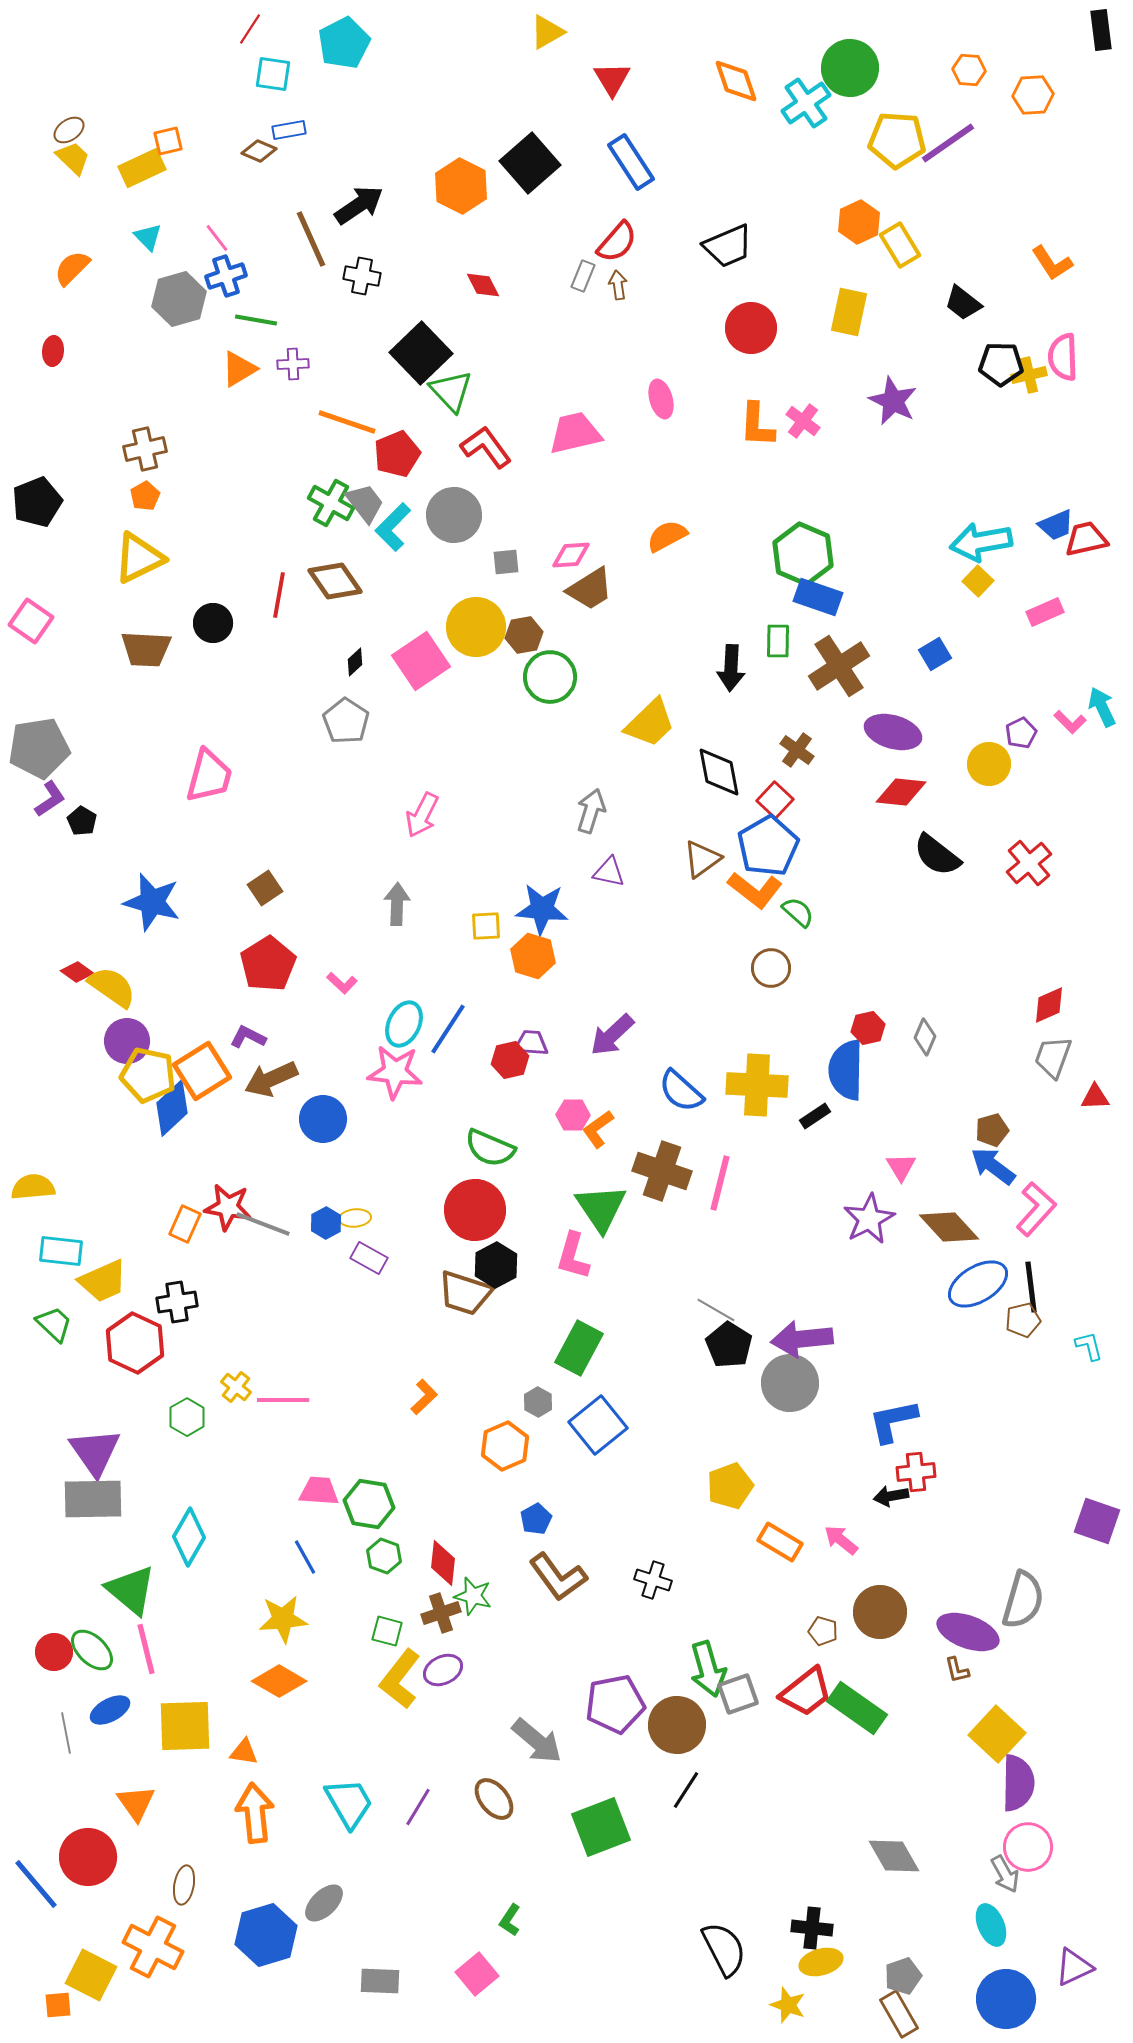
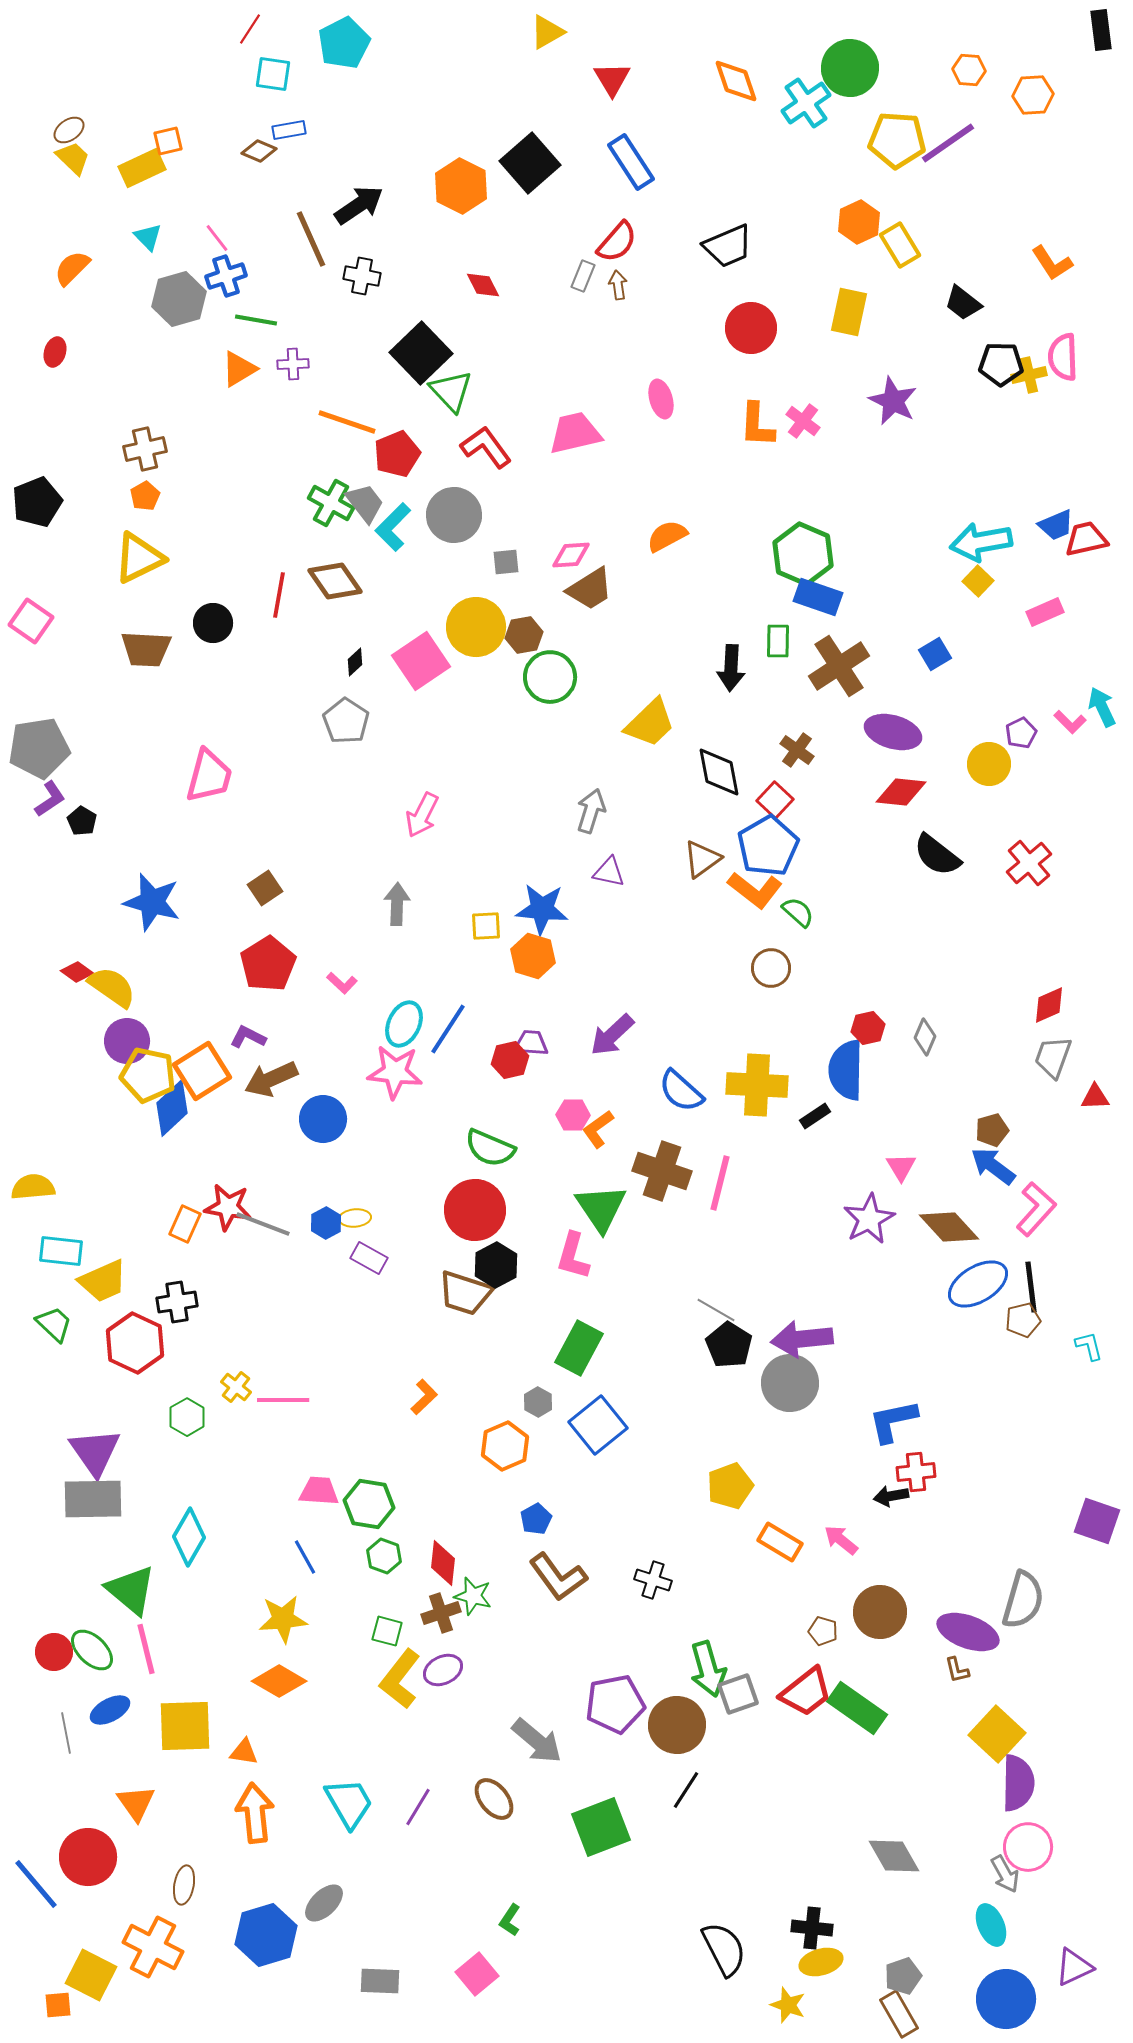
red ellipse at (53, 351): moved 2 px right, 1 px down; rotated 12 degrees clockwise
